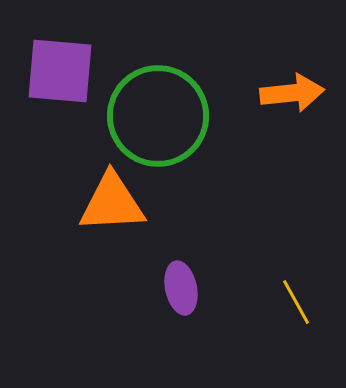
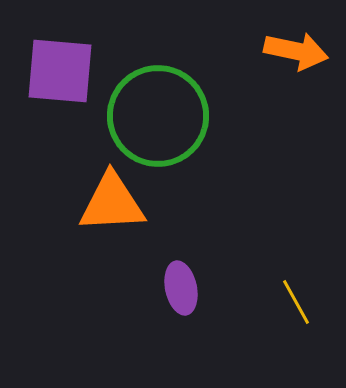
orange arrow: moved 4 px right, 42 px up; rotated 18 degrees clockwise
